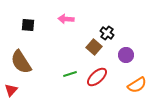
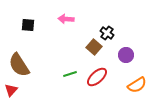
brown semicircle: moved 2 px left, 3 px down
